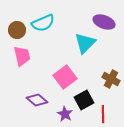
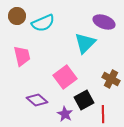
brown circle: moved 14 px up
